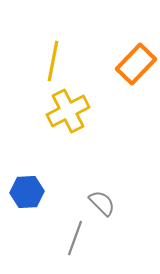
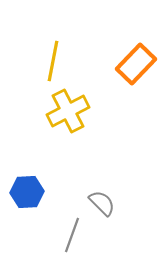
gray line: moved 3 px left, 3 px up
